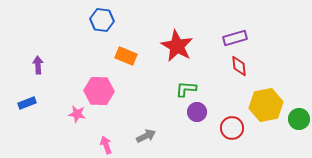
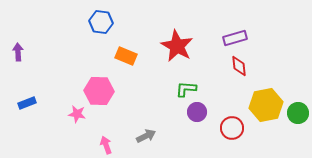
blue hexagon: moved 1 px left, 2 px down
purple arrow: moved 20 px left, 13 px up
green circle: moved 1 px left, 6 px up
